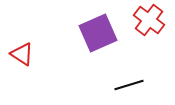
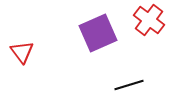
red triangle: moved 2 px up; rotated 20 degrees clockwise
